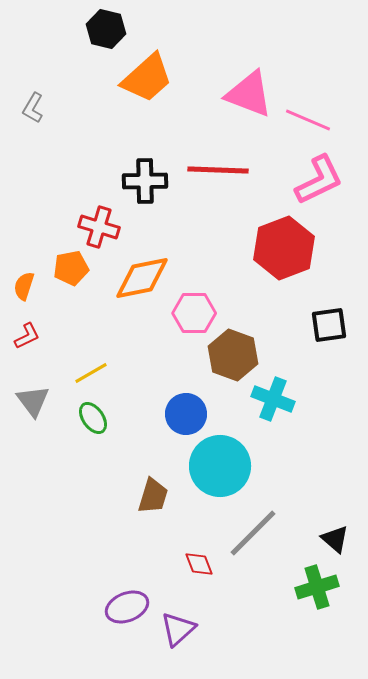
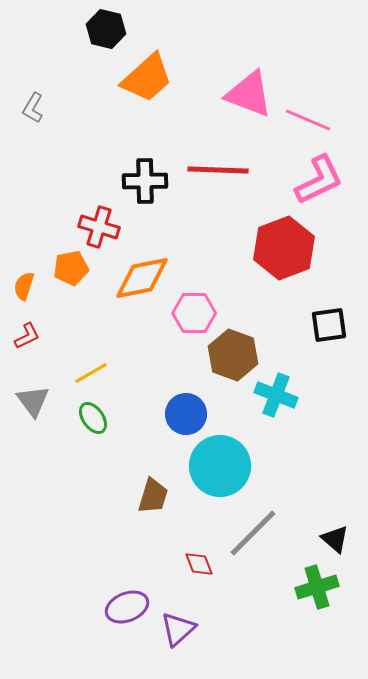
cyan cross: moved 3 px right, 4 px up
